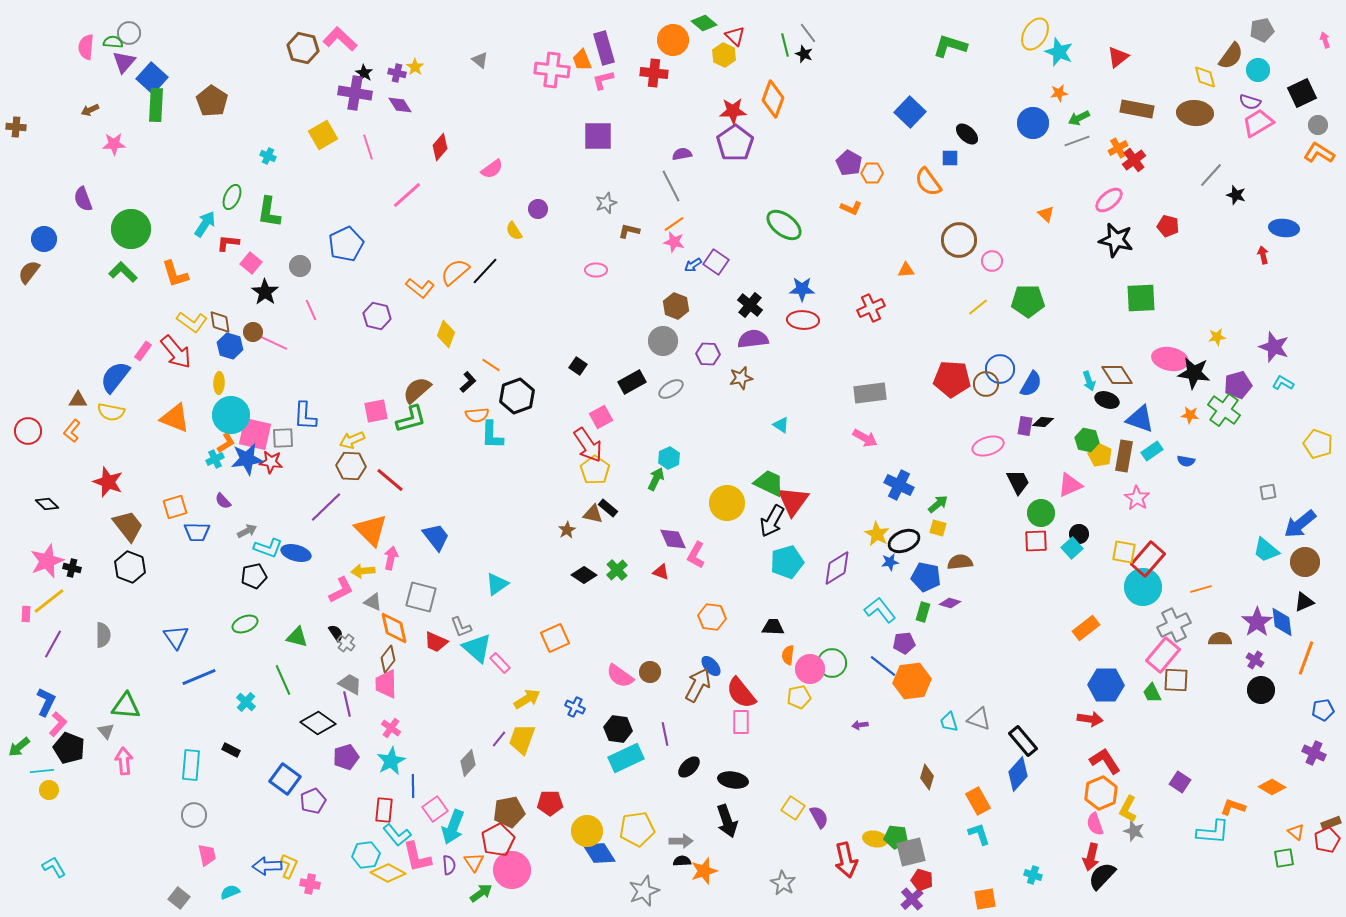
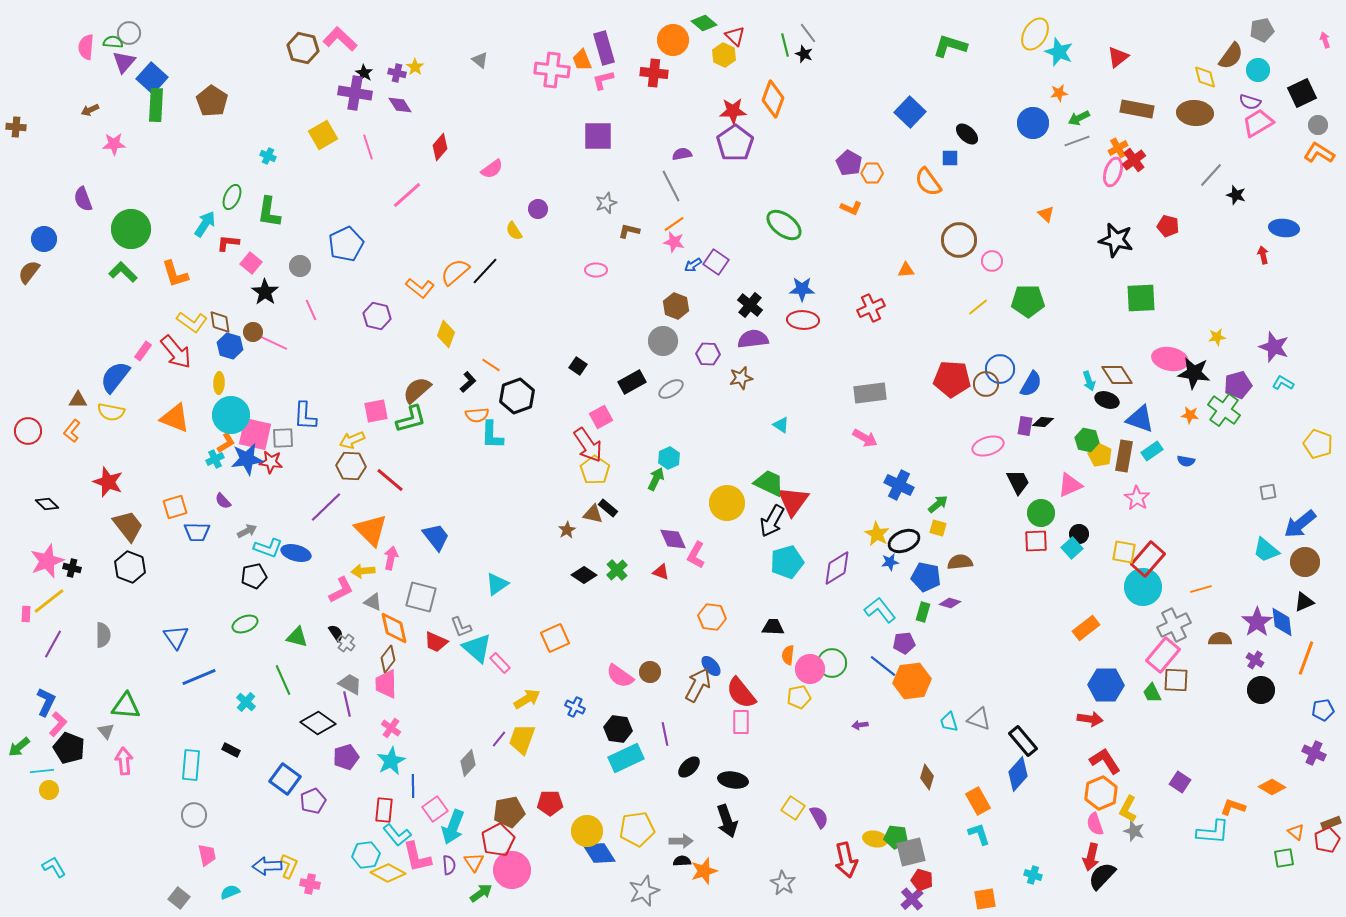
pink ellipse at (1109, 200): moved 4 px right, 28 px up; rotated 32 degrees counterclockwise
